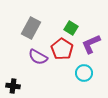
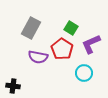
purple semicircle: rotated 18 degrees counterclockwise
